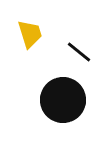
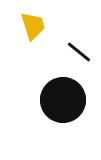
yellow trapezoid: moved 3 px right, 8 px up
